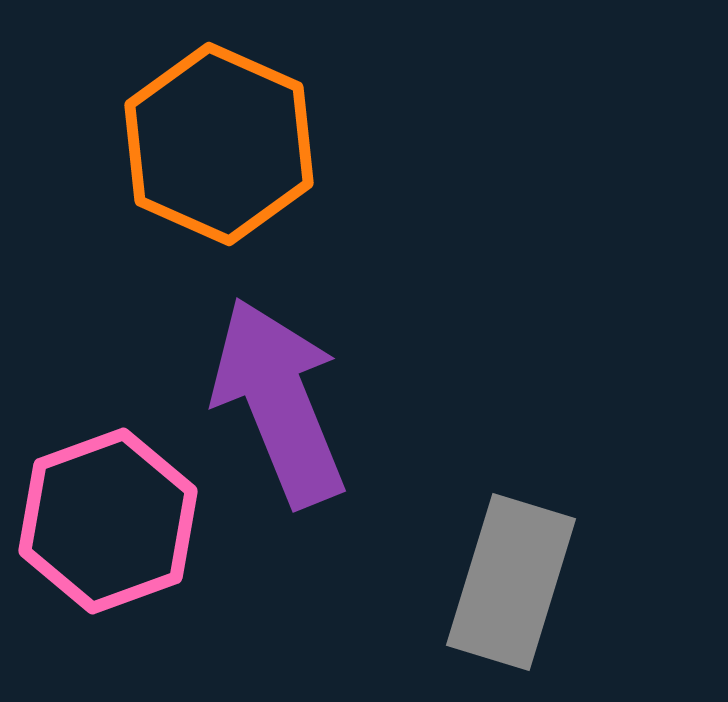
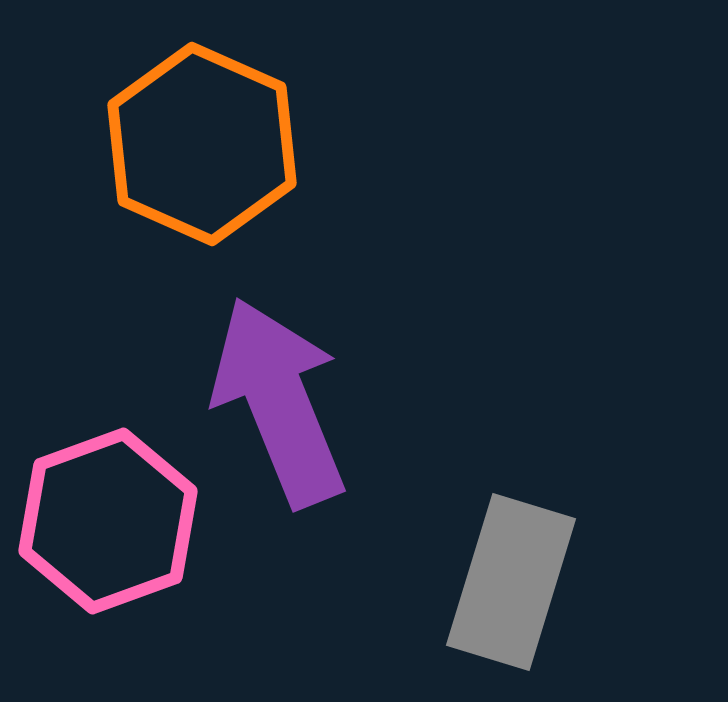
orange hexagon: moved 17 px left
